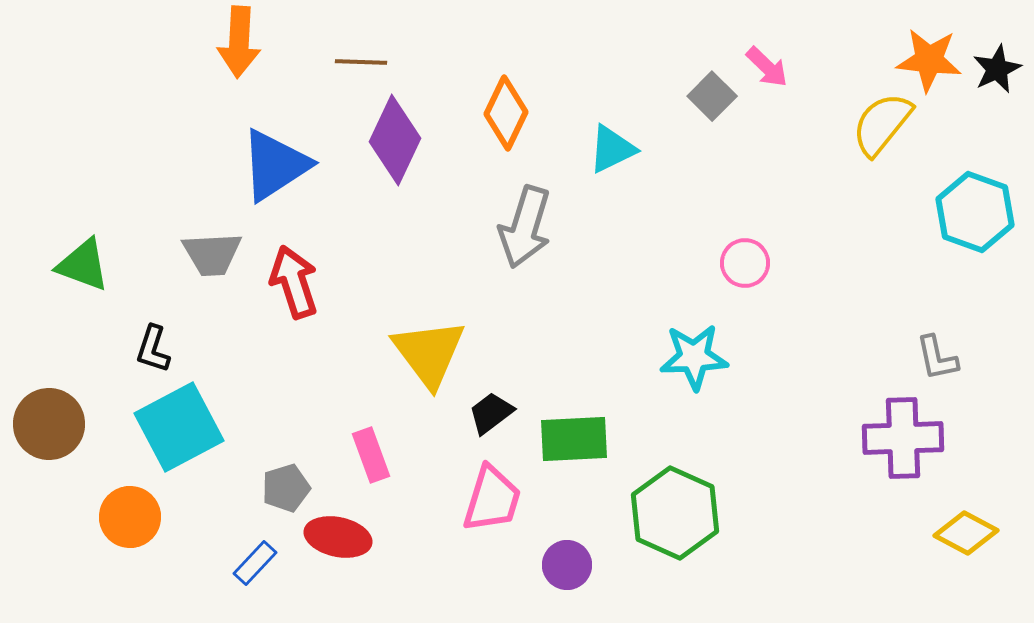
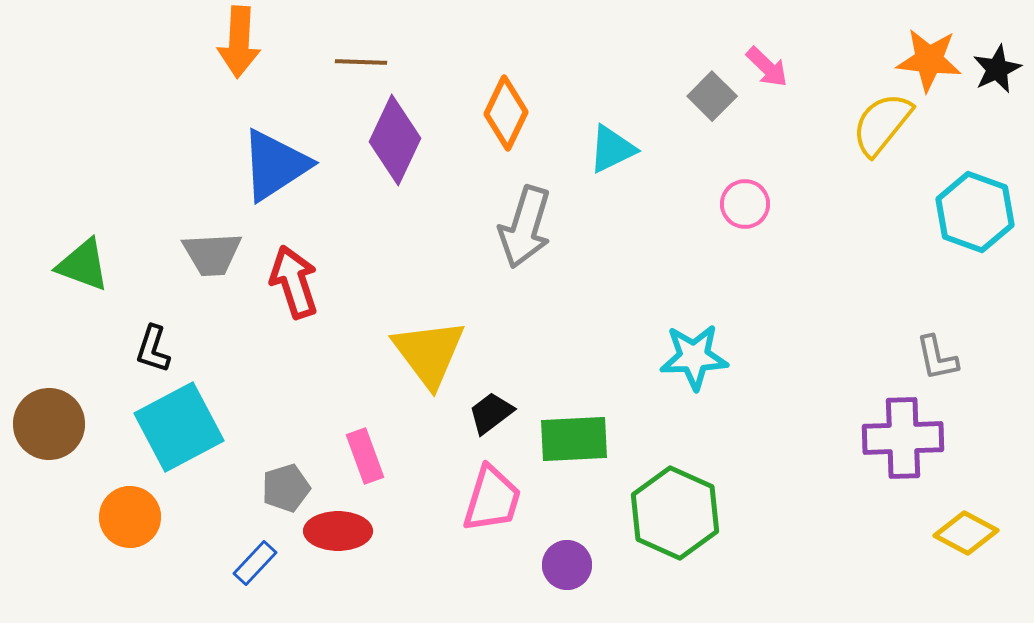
pink circle: moved 59 px up
pink rectangle: moved 6 px left, 1 px down
red ellipse: moved 6 px up; rotated 12 degrees counterclockwise
